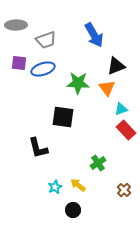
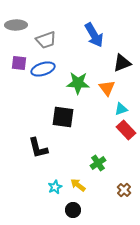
black triangle: moved 6 px right, 3 px up
